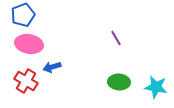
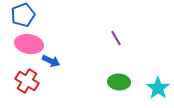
blue arrow: moved 1 px left, 6 px up; rotated 138 degrees counterclockwise
red cross: moved 1 px right
cyan star: moved 2 px right, 1 px down; rotated 25 degrees clockwise
